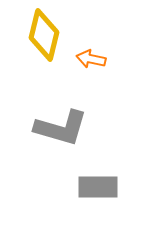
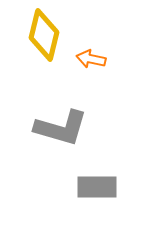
gray rectangle: moved 1 px left
